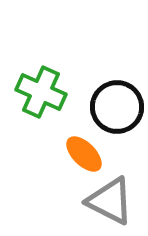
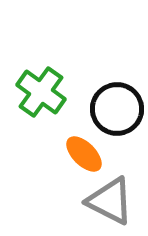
green cross: rotated 12 degrees clockwise
black circle: moved 2 px down
